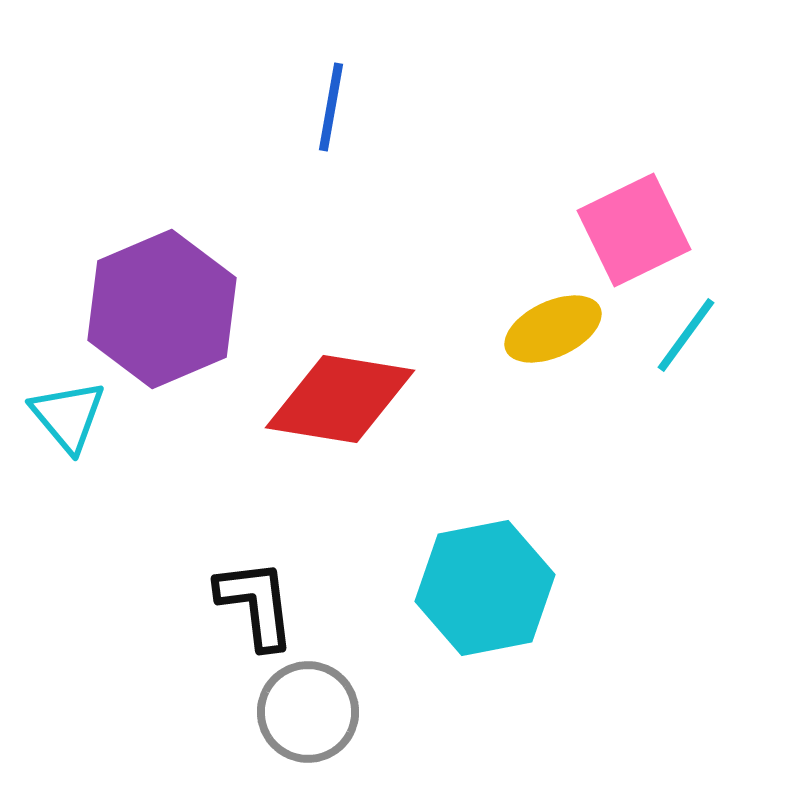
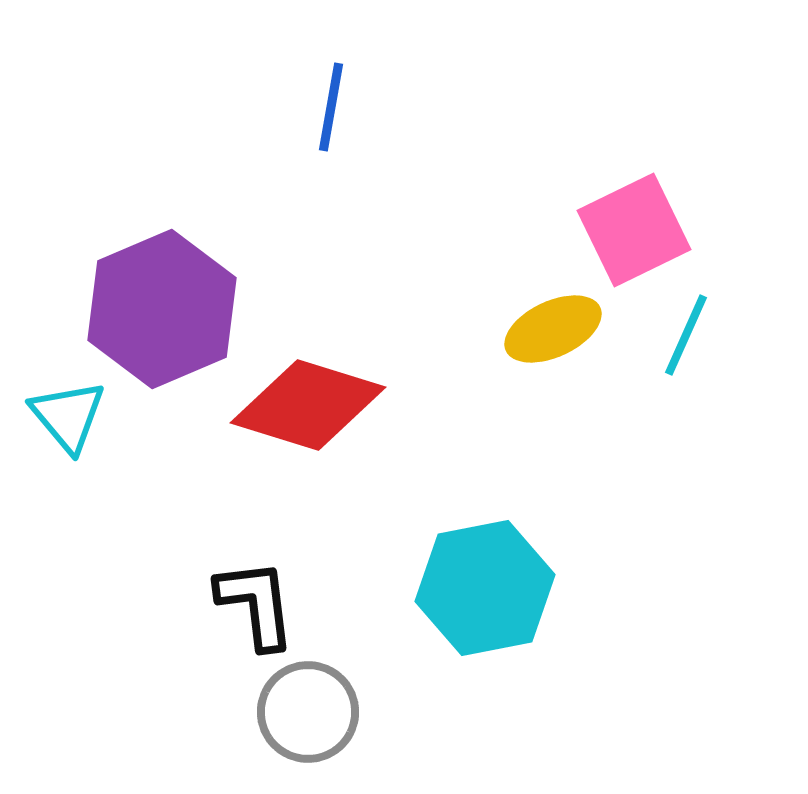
cyan line: rotated 12 degrees counterclockwise
red diamond: moved 32 px left, 6 px down; rotated 8 degrees clockwise
